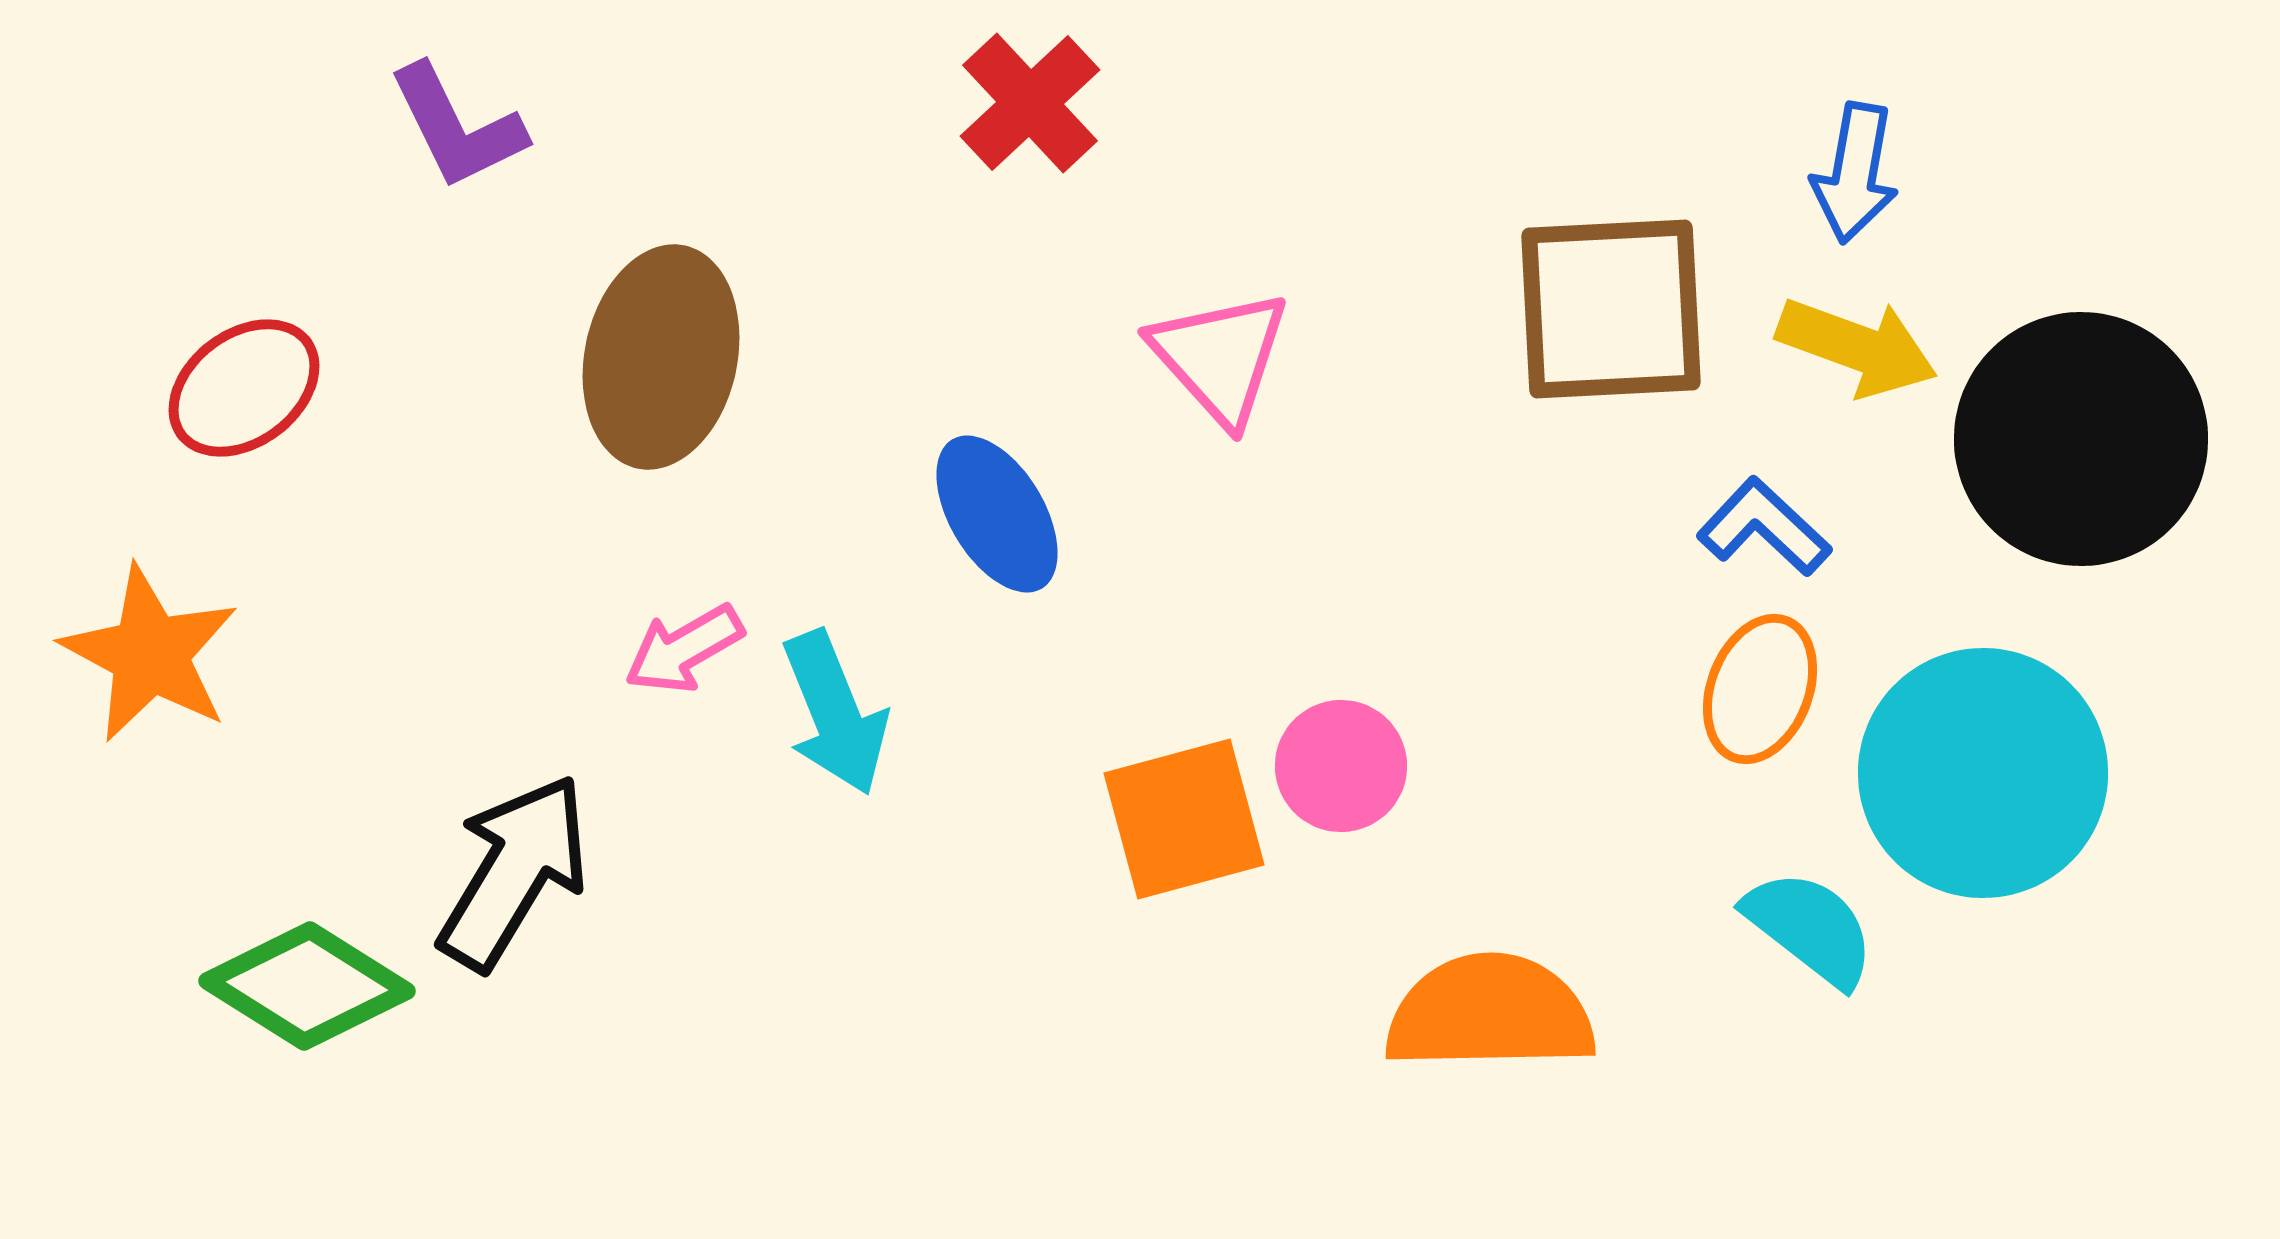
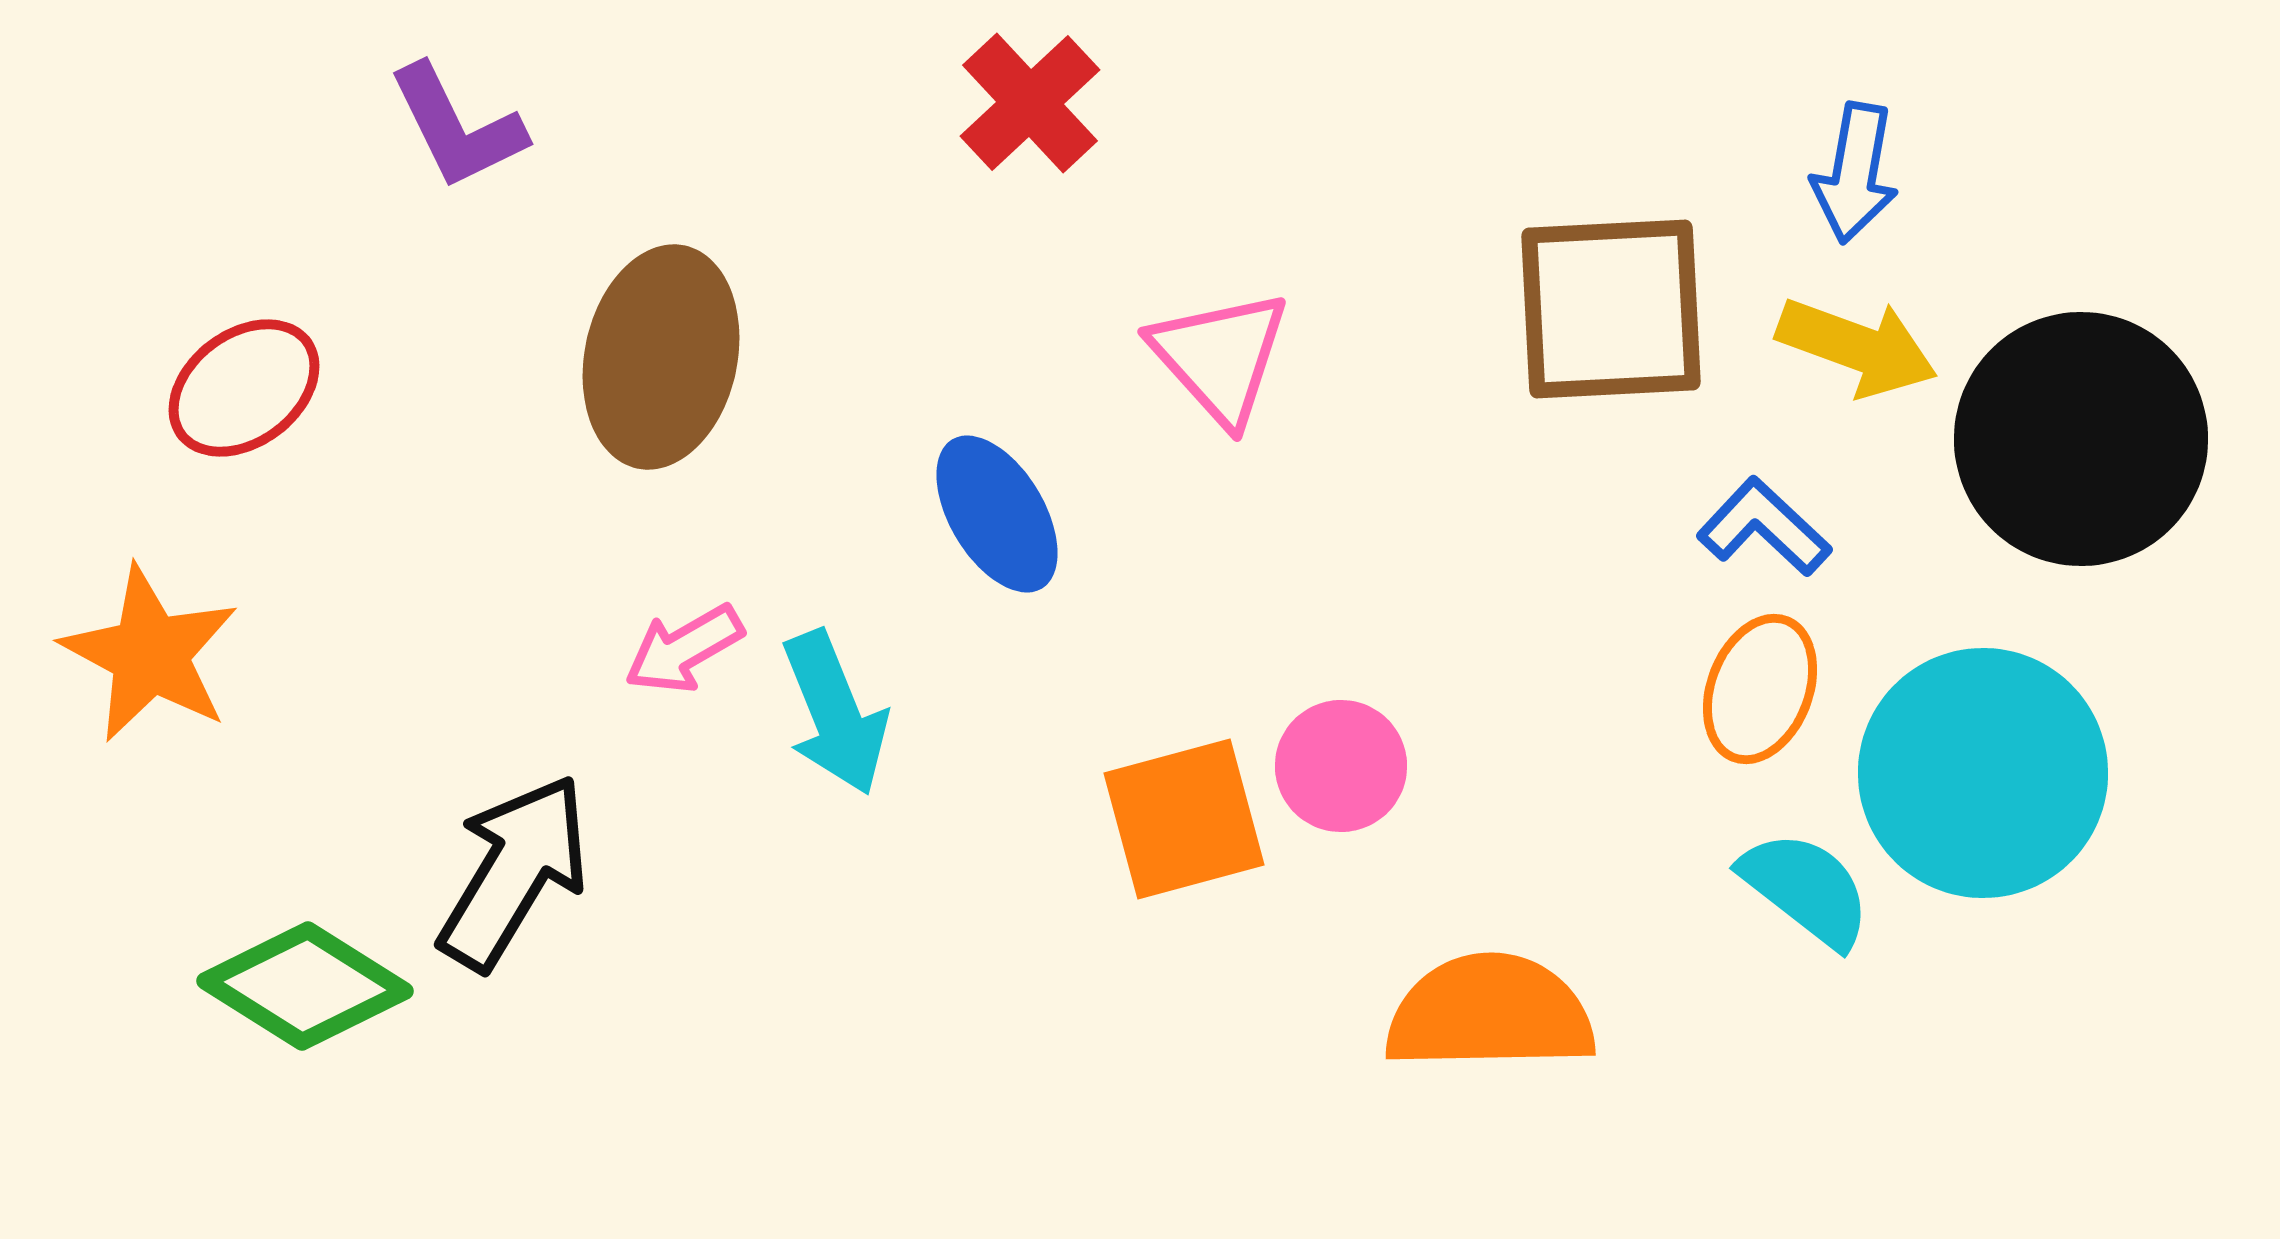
cyan semicircle: moved 4 px left, 39 px up
green diamond: moved 2 px left
